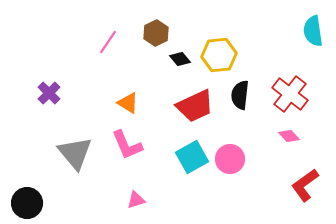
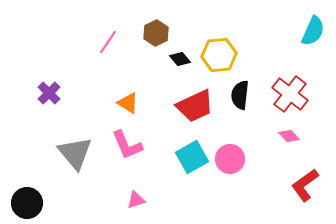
cyan semicircle: rotated 148 degrees counterclockwise
